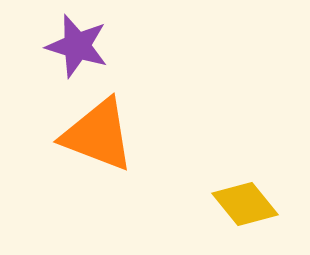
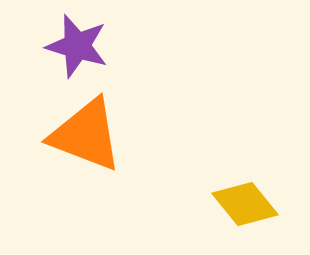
orange triangle: moved 12 px left
